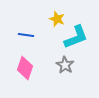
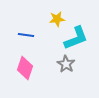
yellow star: rotated 28 degrees counterclockwise
cyan L-shape: moved 1 px down
gray star: moved 1 px right, 1 px up
